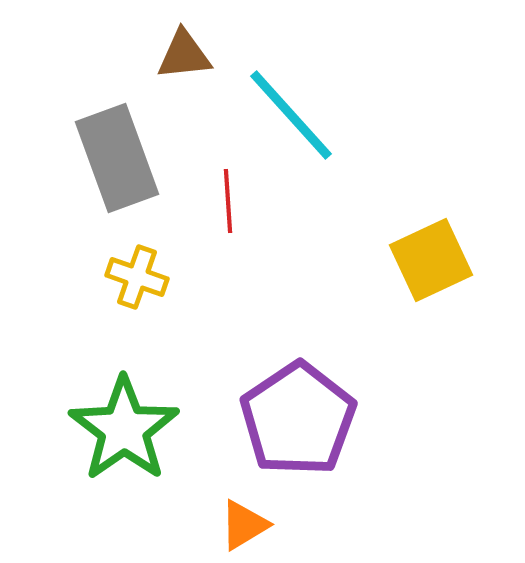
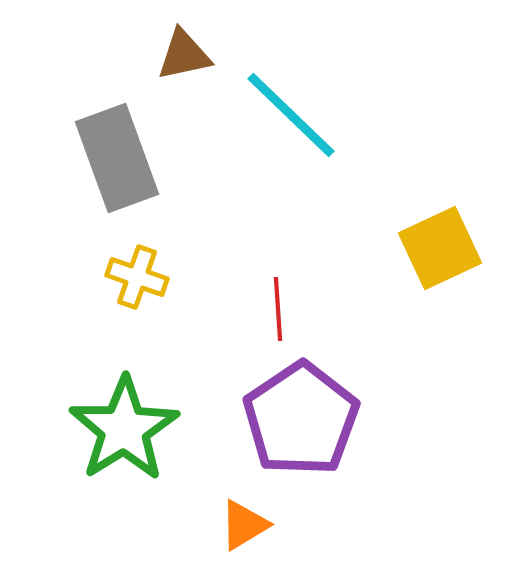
brown triangle: rotated 6 degrees counterclockwise
cyan line: rotated 4 degrees counterclockwise
red line: moved 50 px right, 108 px down
yellow square: moved 9 px right, 12 px up
purple pentagon: moved 3 px right
green star: rotated 3 degrees clockwise
